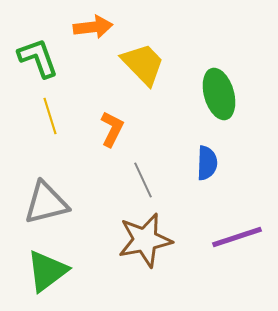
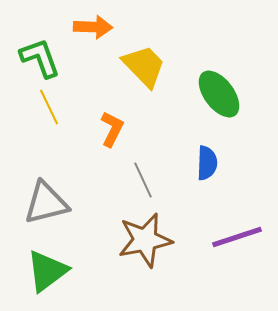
orange arrow: rotated 9 degrees clockwise
green L-shape: moved 2 px right
yellow trapezoid: moved 1 px right, 2 px down
green ellipse: rotated 21 degrees counterclockwise
yellow line: moved 1 px left, 9 px up; rotated 9 degrees counterclockwise
